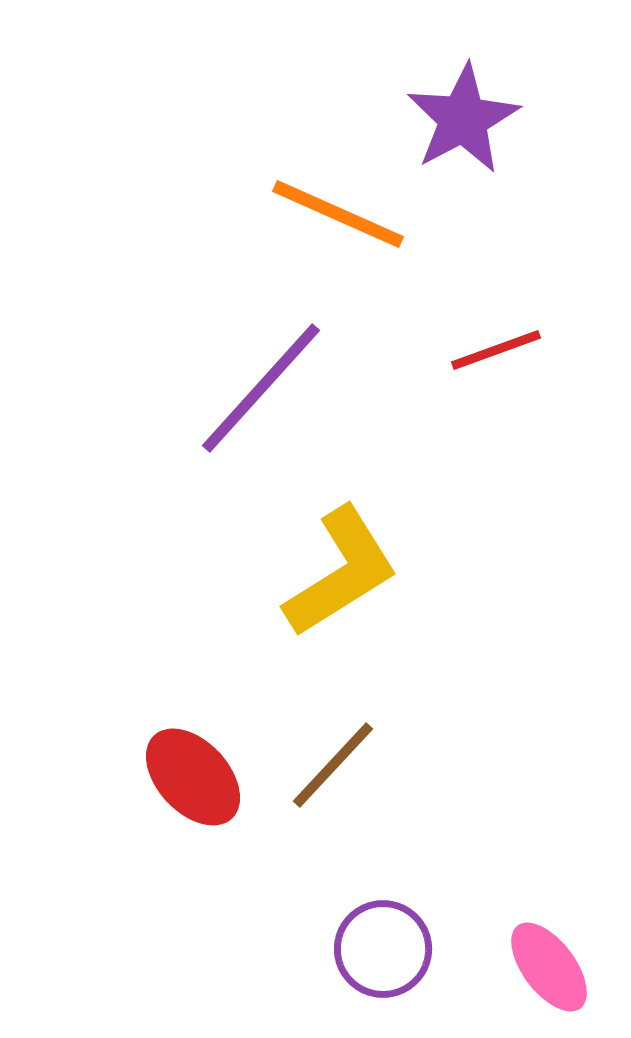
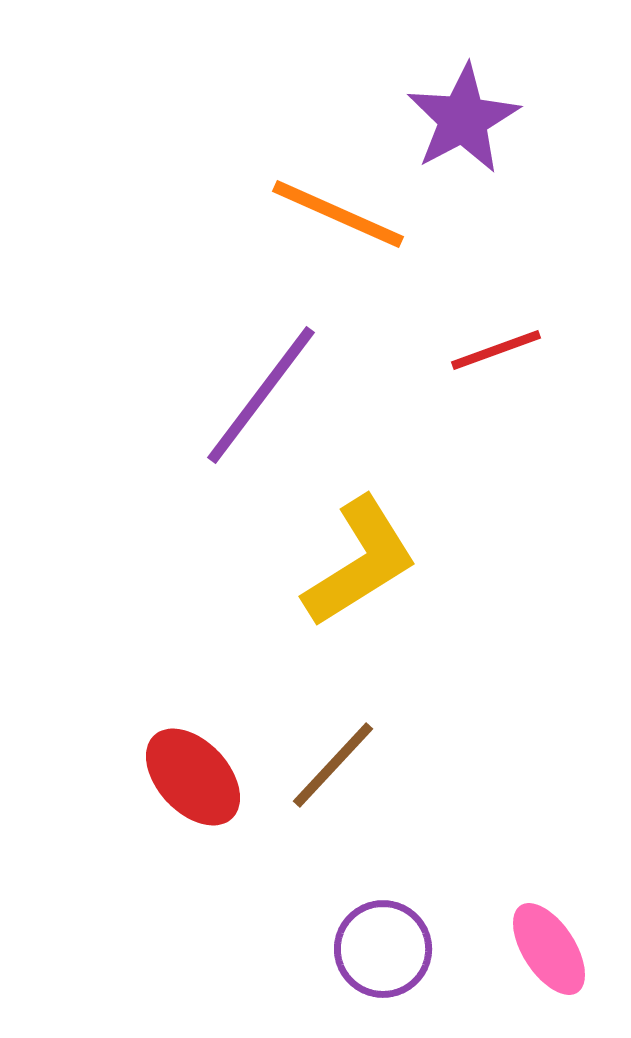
purple line: moved 7 px down; rotated 5 degrees counterclockwise
yellow L-shape: moved 19 px right, 10 px up
pink ellipse: moved 18 px up; rotated 4 degrees clockwise
